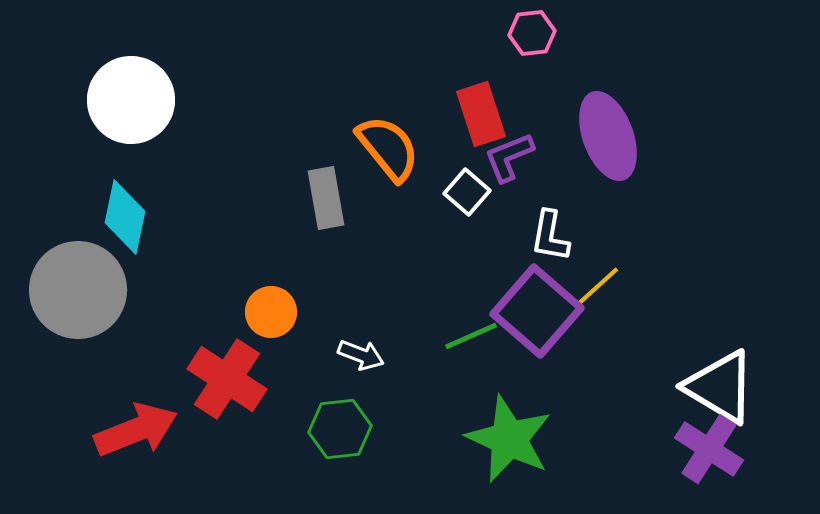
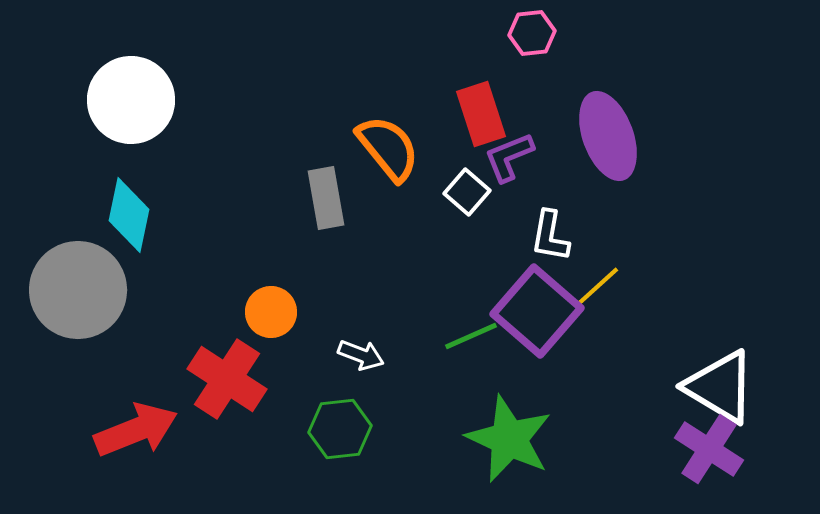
cyan diamond: moved 4 px right, 2 px up
